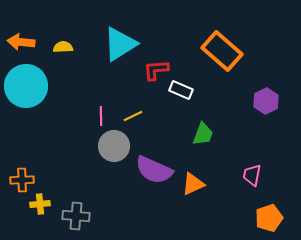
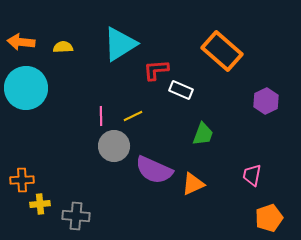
cyan circle: moved 2 px down
